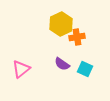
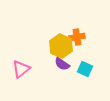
yellow hexagon: moved 22 px down; rotated 10 degrees counterclockwise
